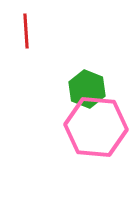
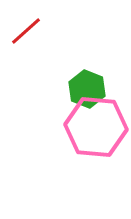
red line: rotated 52 degrees clockwise
